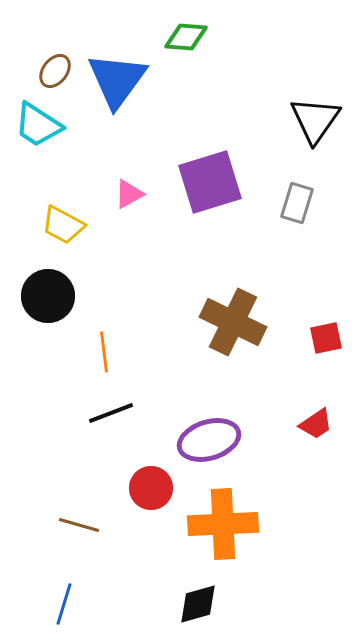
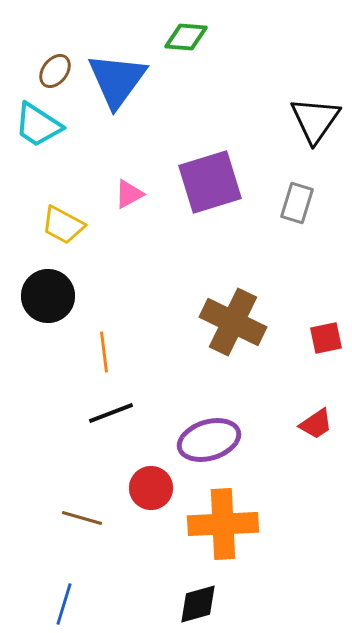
brown line: moved 3 px right, 7 px up
